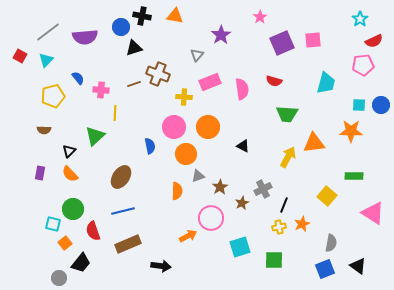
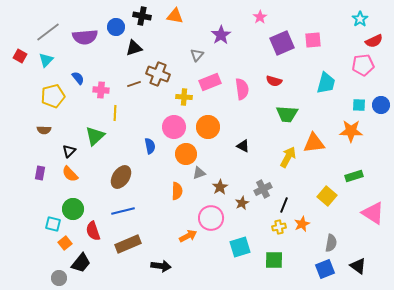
blue circle at (121, 27): moved 5 px left
gray triangle at (198, 176): moved 1 px right, 3 px up
green rectangle at (354, 176): rotated 18 degrees counterclockwise
